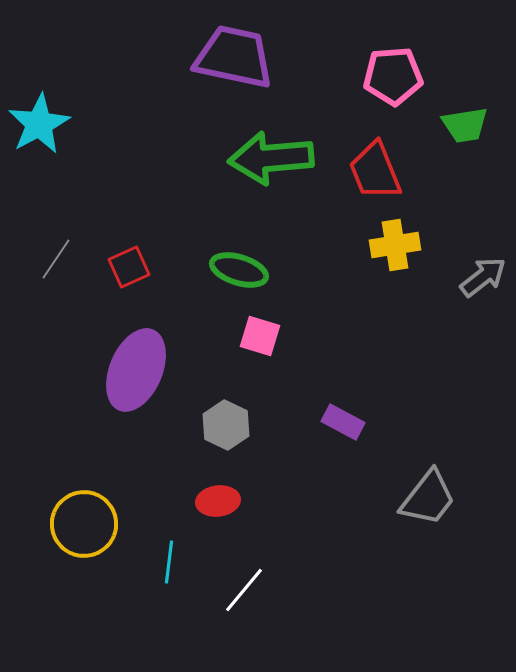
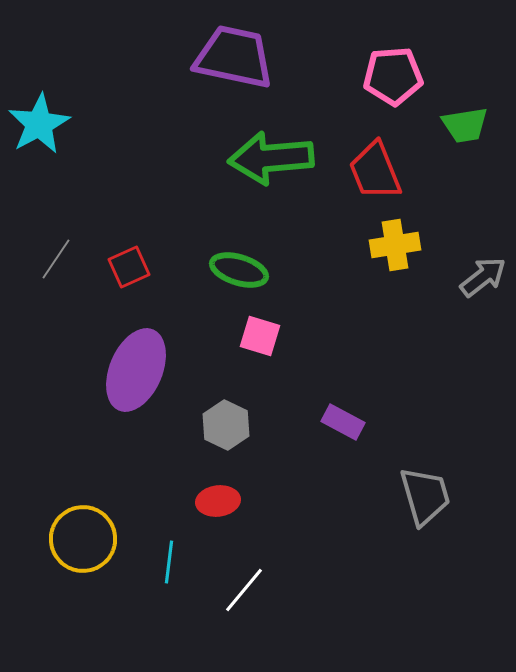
gray trapezoid: moved 3 px left, 2 px up; rotated 54 degrees counterclockwise
yellow circle: moved 1 px left, 15 px down
